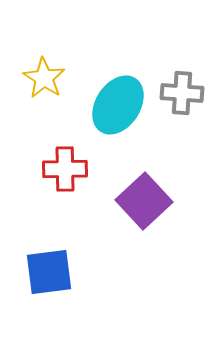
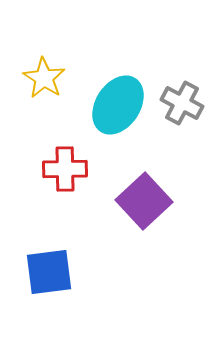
gray cross: moved 10 px down; rotated 24 degrees clockwise
